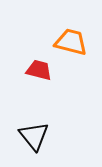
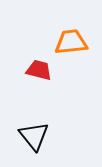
orange trapezoid: rotated 20 degrees counterclockwise
